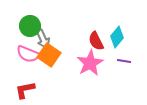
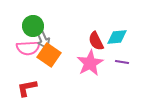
green circle: moved 3 px right
cyan diamond: rotated 45 degrees clockwise
pink semicircle: moved 6 px up; rotated 25 degrees counterclockwise
purple line: moved 2 px left, 1 px down
red L-shape: moved 2 px right, 2 px up
